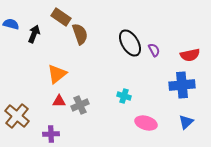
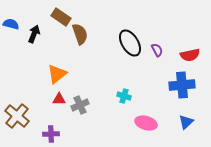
purple semicircle: moved 3 px right
red triangle: moved 2 px up
